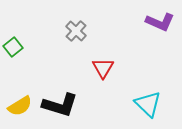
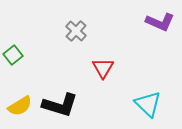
green square: moved 8 px down
